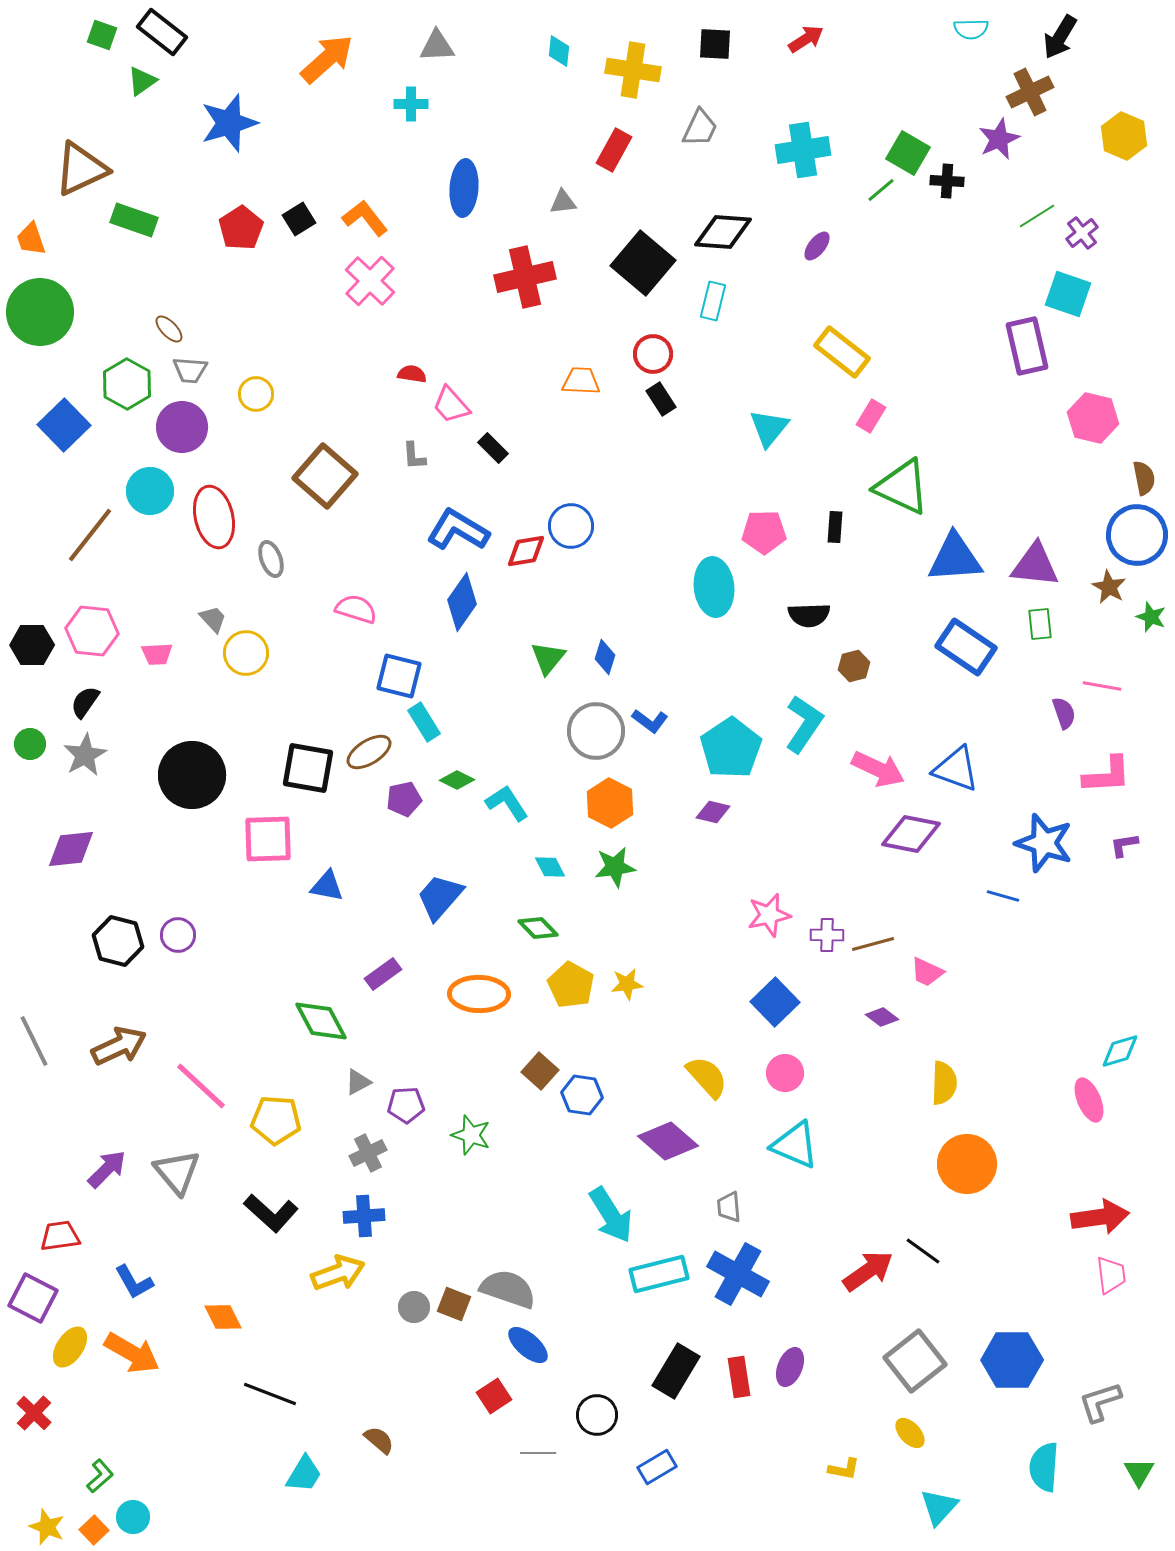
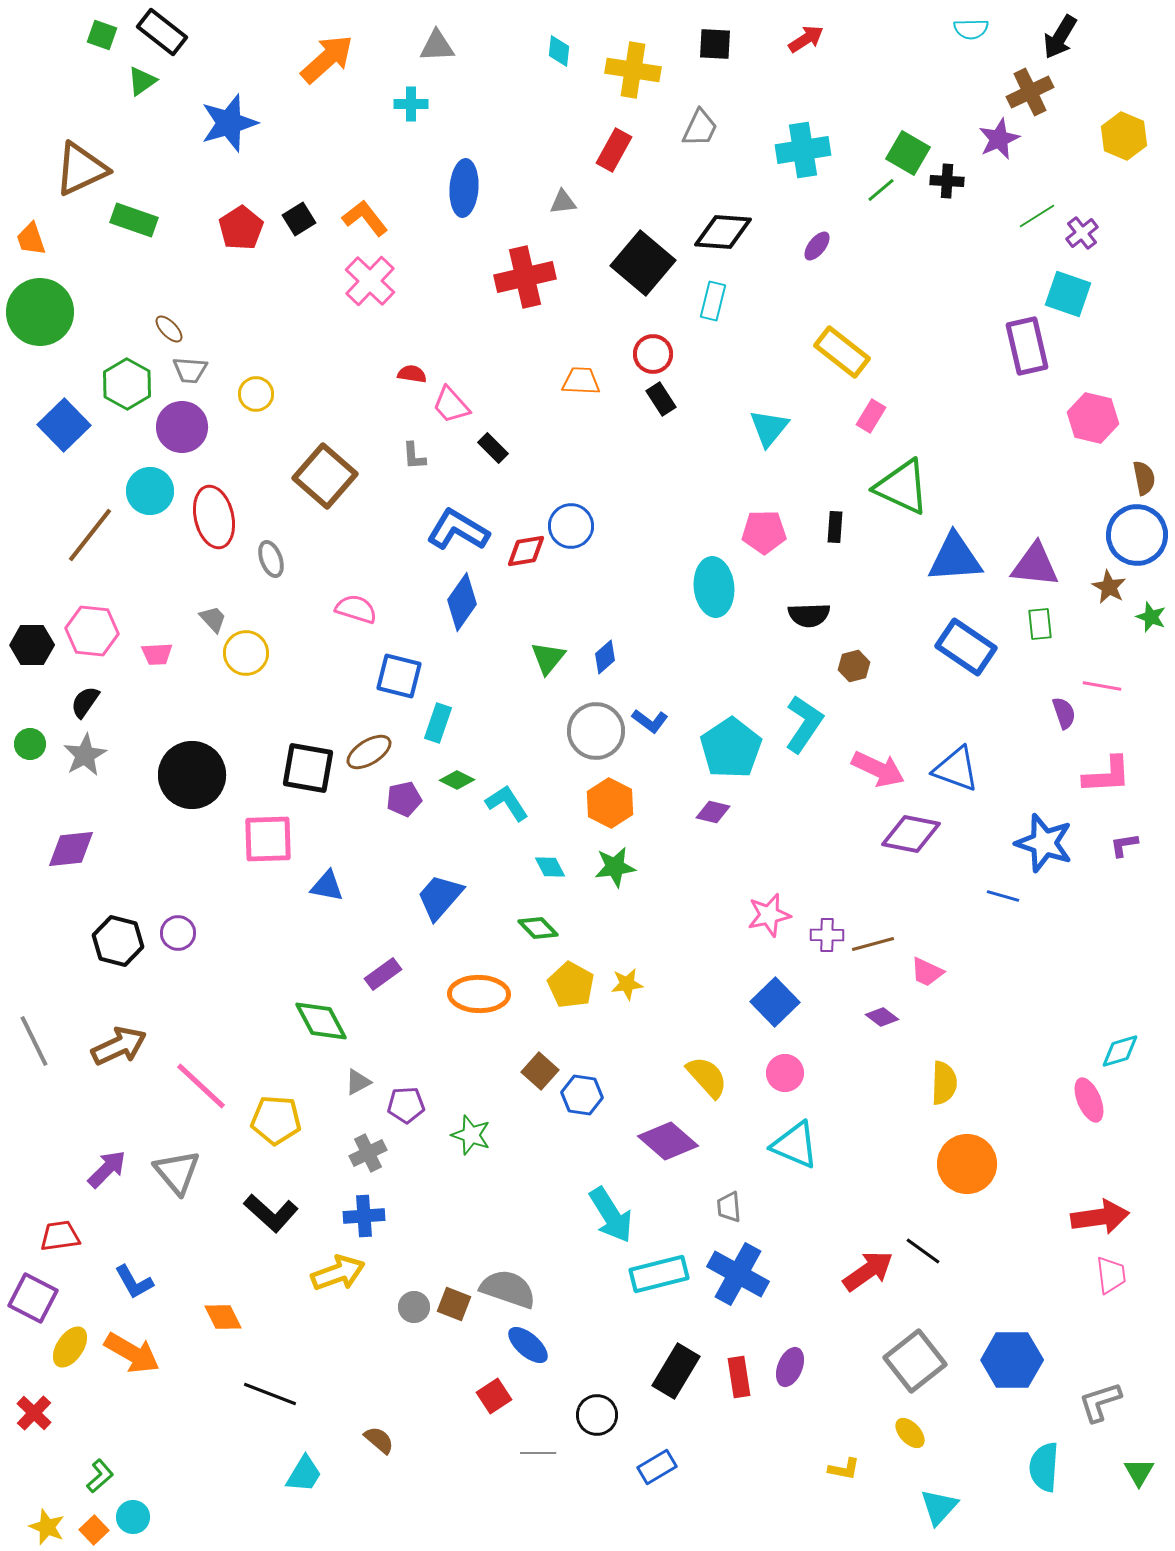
blue diamond at (605, 657): rotated 32 degrees clockwise
cyan rectangle at (424, 722): moved 14 px right, 1 px down; rotated 51 degrees clockwise
purple circle at (178, 935): moved 2 px up
